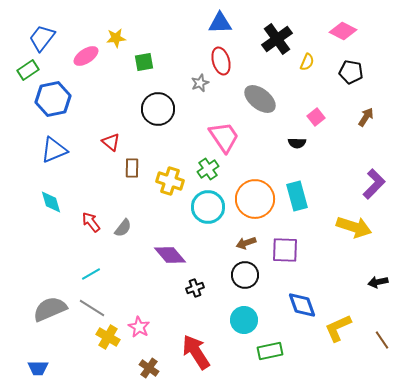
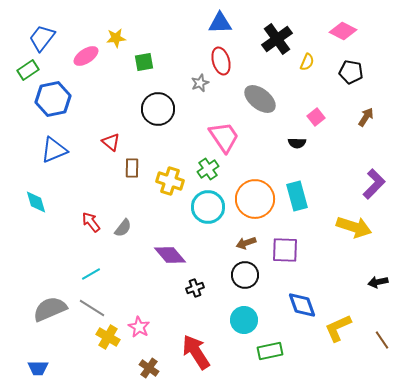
cyan diamond at (51, 202): moved 15 px left
